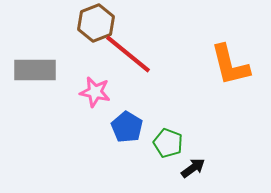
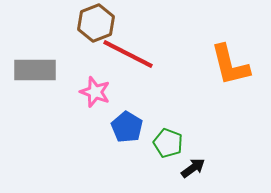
red line: rotated 12 degrees counterclockwise
pink star: rotated 8 degrees clockwise
